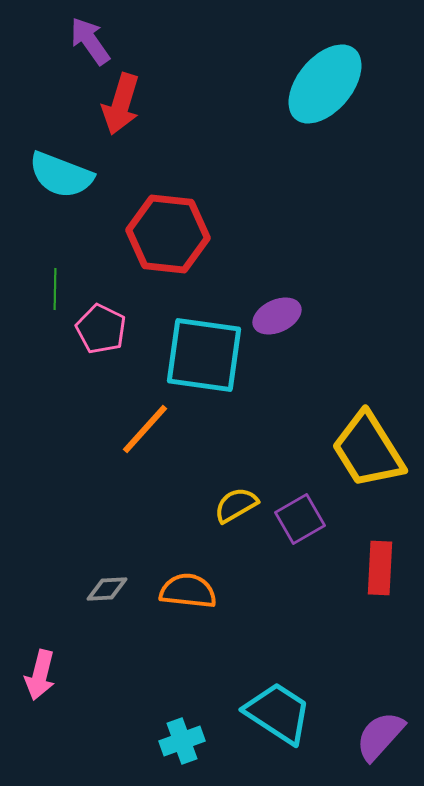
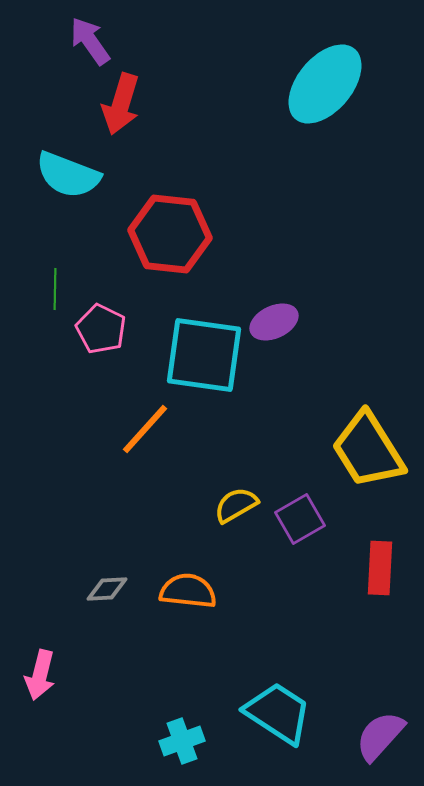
cyan semicircle: moved 7 px right
red hexagon: moved 2 px right
purple ellipse: moved 3 px left, 6 px down
